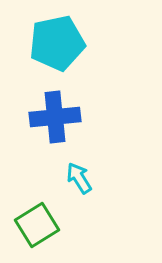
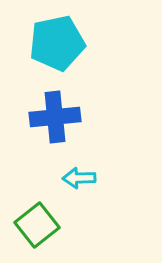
cyan arrow: rotated 60 degrees counterclockwise
green square: rotated 6 degrees counterclockwise
